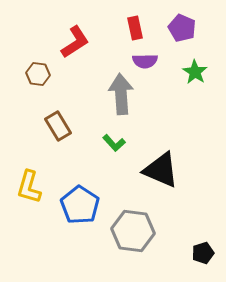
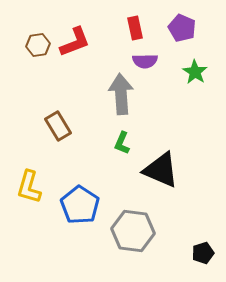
red L-shape: rotated 12 degrees clockwise
brown hexagon: moved 29 px up; rotated 15 degrees counterclockwise
green L-shape: moved 8 px right; rotated 65 degrees clockwise
